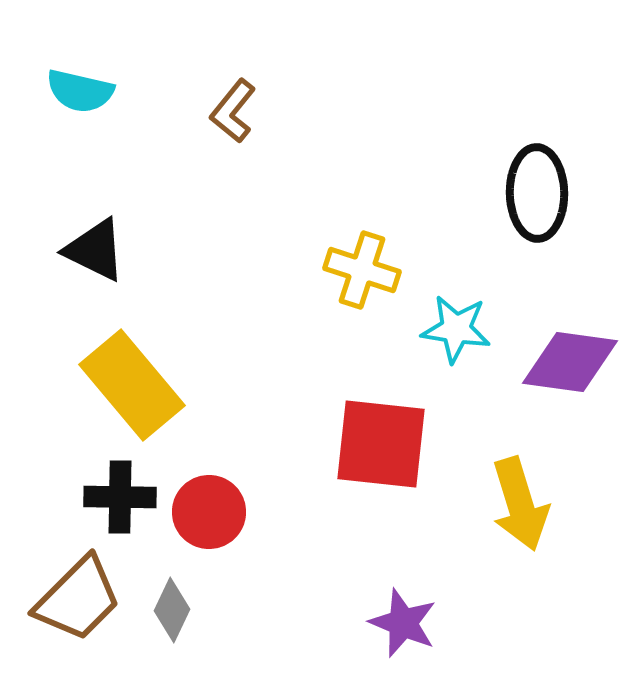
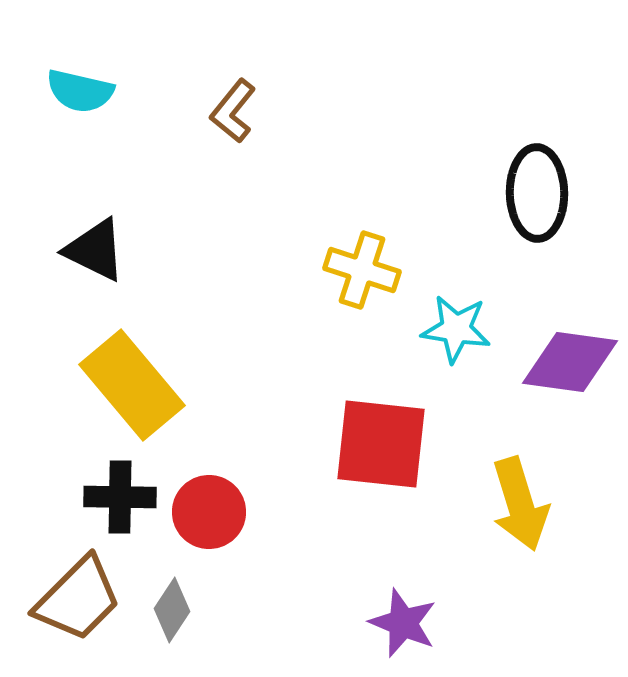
gray diamond: rotated 8 degrees clockwise
